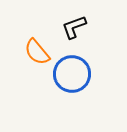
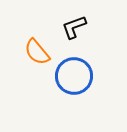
blue circle: moved 2 px right, 2 px down
